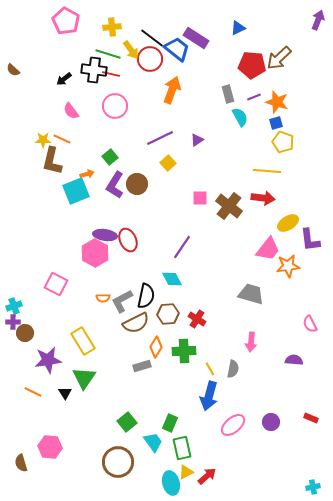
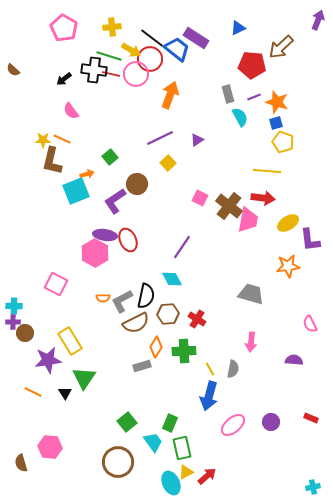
pink pentagon at (66, 21): moved 2 px left, 7 px down
yellow arrow at (131, 50): rotated 24 degrees counterclockwise
green line at (108, 54): moved 1 px right, 2 px down
brown arrow at (279, 58): moved 2 px right, 11 px up
orange arrow at (172, 90): moved 2 px left, 5 px down
pink circle at (115, 106): moved 21 px right, 32 px up
purple L-shape at (115, 185): moved 16 px down; rotated 24 degrees clockwise
pink square at (200, 198): rotated 28 degrees clockwise
pink trapezoid at (268, 249): moved 20 px left, 29 px up; rotated 28 degrees counterclockwise
cyan cross at (14, 306): rotated 21 degrees clockwise
yellow rectangle at (83, 341): moved 13 px left
cyan ellipse at (171, 483): rotated 10 degrees counterclockwise
